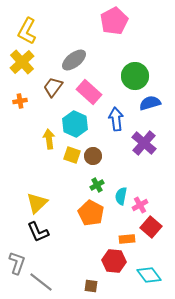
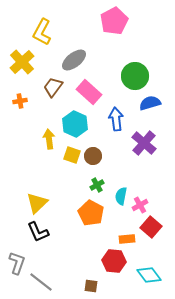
yellow L-shape: moved 15 px right, 1 px down
